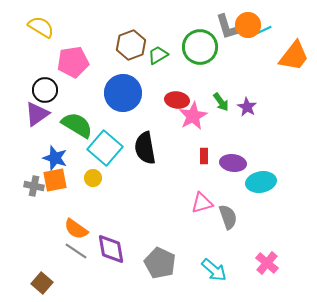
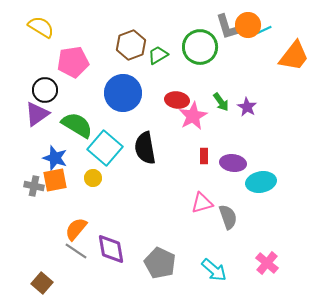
orange semicircle: rotated 95 degrees clockwise
